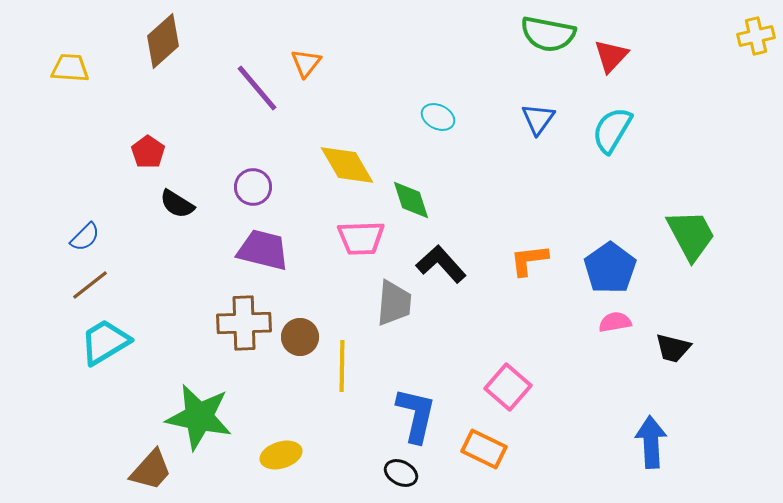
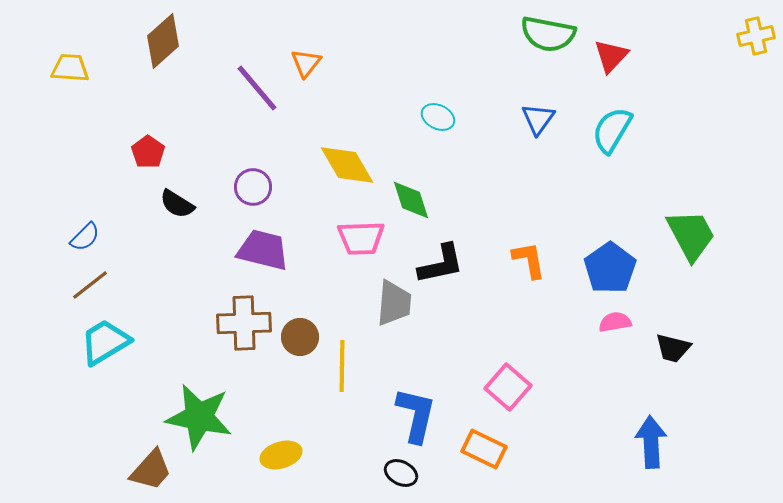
orange L-shape: rotated 87 degrees clockwise
black L-shape: rotated 120 degrees clockwise
